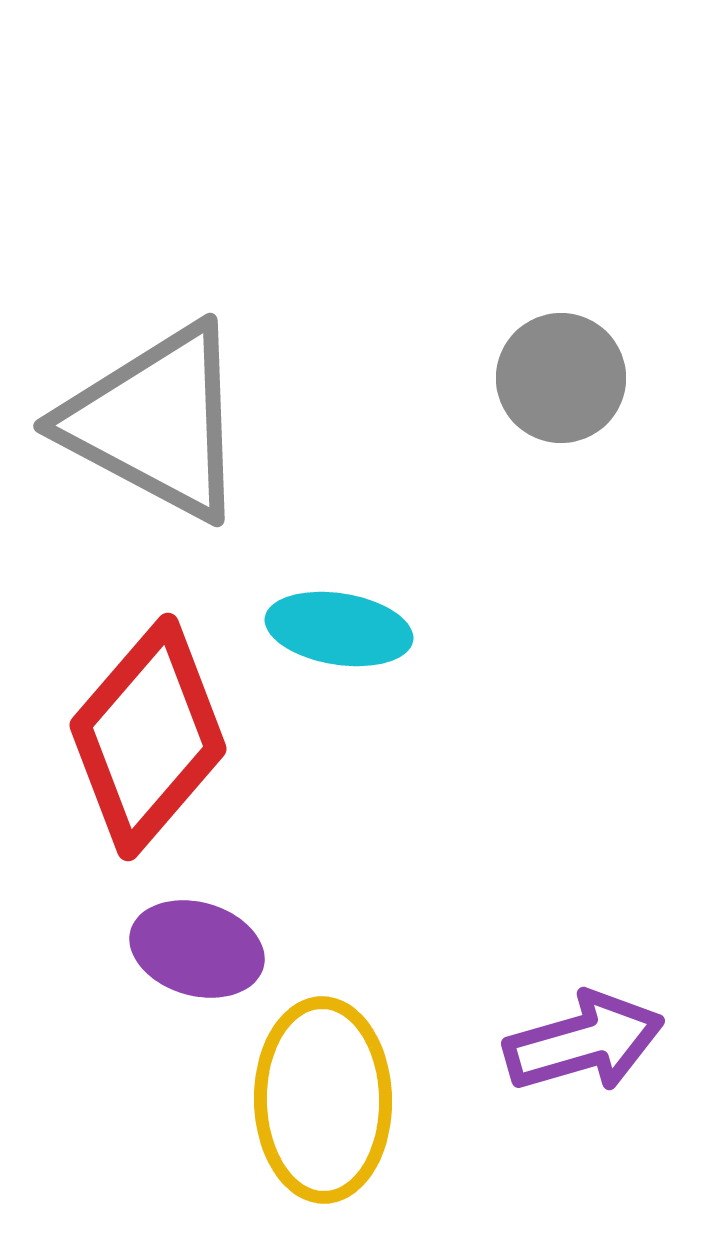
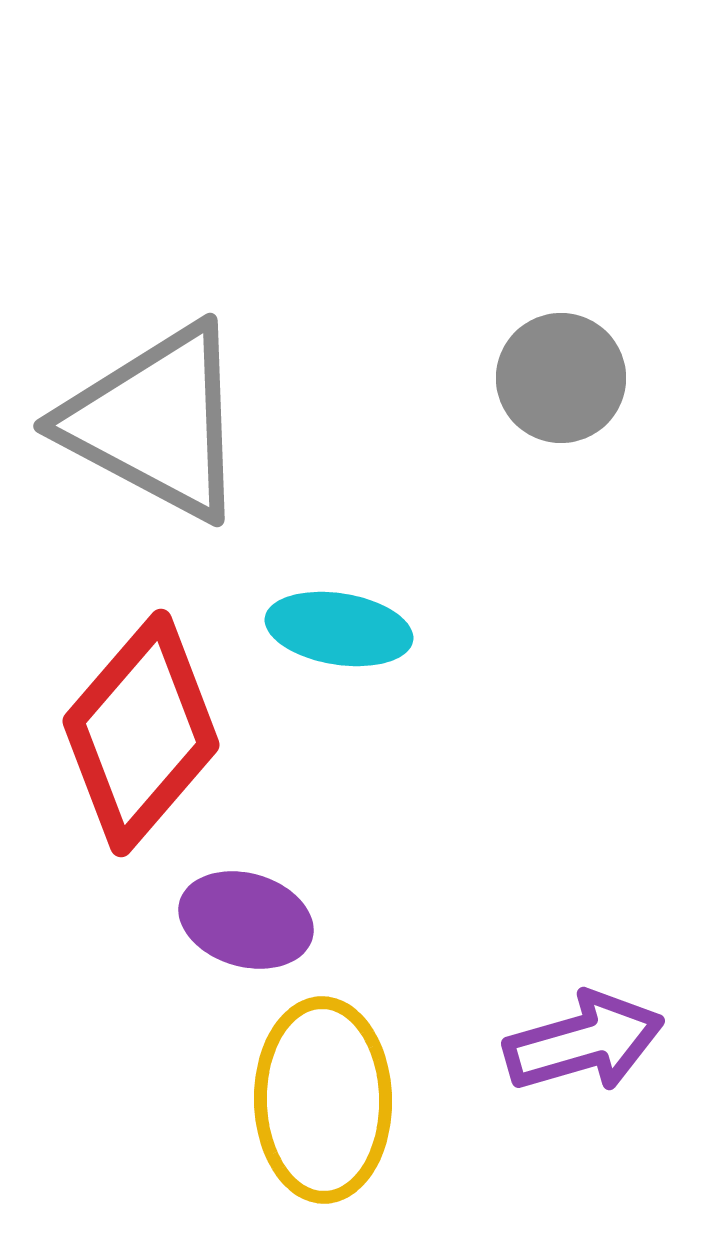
red diamond: moved 7 px left, 4 px up
purple ellipse: moved 49 px right, 29 px up
